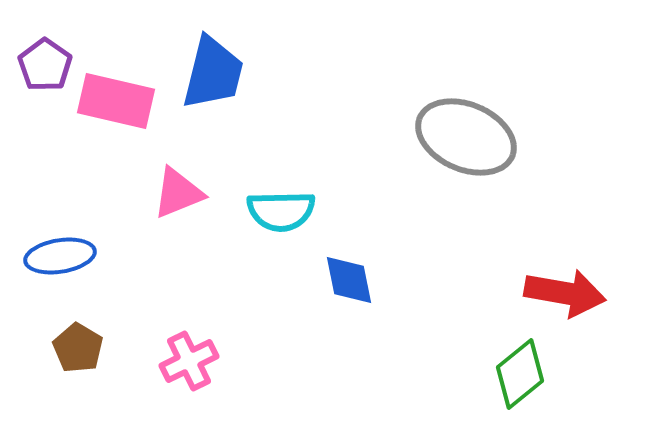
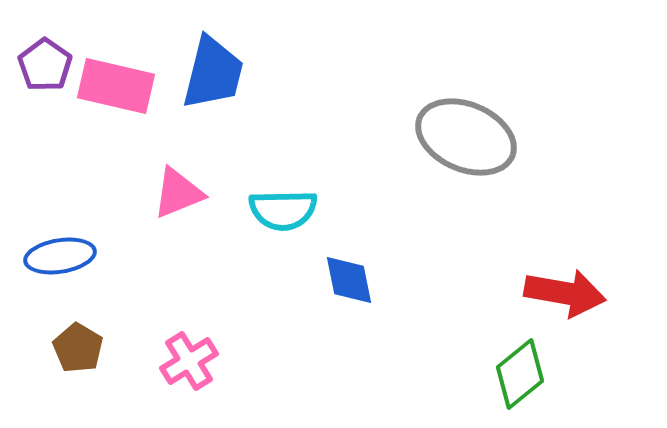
pink rectangle: moved 15 px up
cyan semicircle: moved 2 px right, 1 px up
pink cross: rotated 6 degrees counterclockwise
